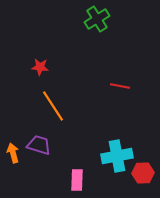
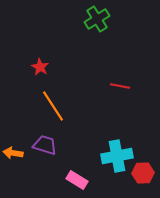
red star: rotated 24 degrees clockwise
purple trapezoid: moved 6 px right
orange arrow: rotated 66 degrees counterclockwise
pink rectangle: rotated 60 degrees counterclockwise
